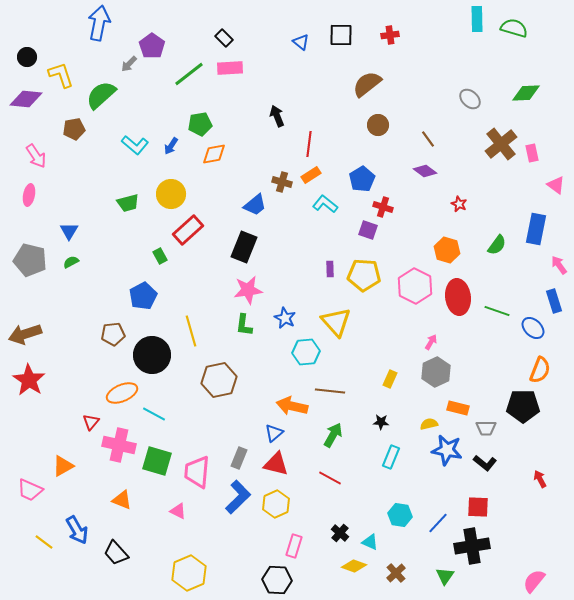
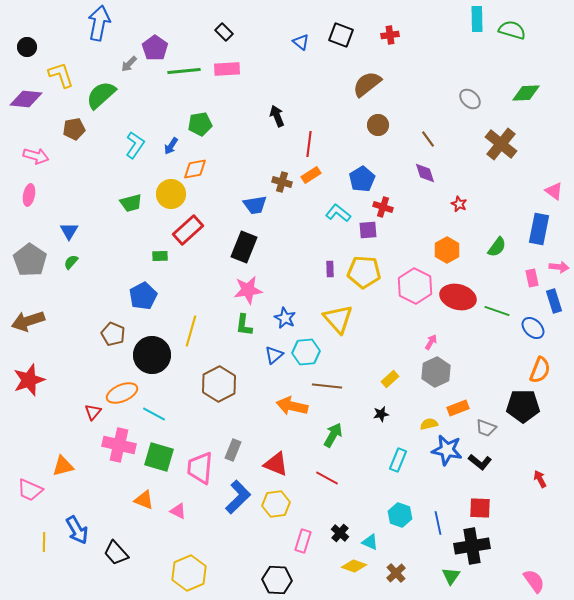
green semicircle at (514, 28): moved 2 px left, 2 px down
black square at (341, 35): rotated 20 degrees clockwise
black rectangle at (224, 38): moved 6 px up
purple pentagon at (152, 46): moved 3 px right, 2 px down
black circle at (27, 57): moved 10 px up
pink rectangle at (230, 68): moved 3 px left, 1 px down
green line at (189, 74): moved 5 px left, 3 px up; rotated 32 degrees clockwise
brown cross at (501, 144): rotated 12 degrees counterclockwise
cyan L-shape at (135, 145): rotated 96 degrees counterclockwise
pink rectangle at (532, 153): moved 125 px down
orange diamond at (214, 154): moved 19 px left, 15 px down
pink arrow at (36, 156): rotated 40 degrees counterclockwise
purple diamond at (425, 171): moved 2 px down; rotated 35 degrees clockwise
pink triangle at (556, 185): moved 2 px left, 6 px down
green trapezoid at (128, 203): moved 3 px right
cyan L-shape at (325, 204): moved 13 px right, 9 px down
blue trapezoid at (255, 205): rotated 30 degrees clockwise
blue rectangle at (536, 229): moved 3 px right
purple square at (368, 230): rotated 24 degrees counterclockwise
green semicircle at (497, 245): moved 2 px down
orange hexagon at (447, 250): rotated 15 degrees clockwise
green rectangle at (160, 256): rotated 63 degrees counterclockwise
gray pentagon at (30, 260): rotated 20 degrees clockwise
green semicircle at (71, 262): rotated 21 degrees counterclockwise
pink arrow at (559, 265): moved 2 px down; rotated 132 degrees clockwise
yellow pentagon at (364, 275): moved 3 px up
red ellipse at (458, 297): rotated 68 degrees counterclockwise
yellow triangle at (336, 322): moved 2 px right, 3 px up
yellow line at (191, 331): rotated 32 degrees clockwise
brown arrow at (25, 334): moved 3 px right, 13 px up
brown pentagon at (113, 334): rotated 30 degrees clockwise
yellow rectangle at (390, 379): rotated 24 degrees clockwise
red star at (29, 380): rotated 20 degrees clockwise
brown hexagon at (219, 380): moved 4 px down; rotated 16 degrees counterclockwise
brown line at (330, 391): moved 3 px left, 5 px up
orange rectangle at (458, 408): rotated 35 degrees counterclockwise
red triangle at (91, 422): moved 2 px right, 10 px up
black star at (381, 422): moved 8 px up; rotated 14 degrees counterclockwise
gray trapezoid at (486, 428): rotated 20 degrees clockwise
blue triangle at (274, 433): moved 78 px up
cyan rectangle at (391, 457): moved 7 px right, 3 px down
gray rectangle at (239, 458): moved 6 px left, 8 px up
green square at (157, 461): moved 2 px right, 4 px up
black L-shape at (485, 463): moved 5 px left, 1 px up
red triangle at (276, 464): rotated 8 degrees clockwise
orange triangle at (63, 466): rotated 15 degrees clockwise
pink trapezoid at (197, 472): moved 3 px right, 4 px up
red line at (330, 478): moved 3 px left
orange triangle at (122, 500): moved 22 px right
yellow hexagon at (276, 504): rotated 16 degrees clockwise
red square at (478, 507): moved 2 px right, 1 px down
cyan hexagon at (400, 515): rotated 10 degrees clockwise
blue line at (438, 523): rotated 55 degrees counterclockwise
yellow line at (44, 542): rotated 54 degrees clockwise
pink rectangle at (294, 546): moved 9 px right, 5 px up
green triangle at (445, 576): moved 6 px right
pink semicircle at (534, 581): rotated 105 degrees clockwise
